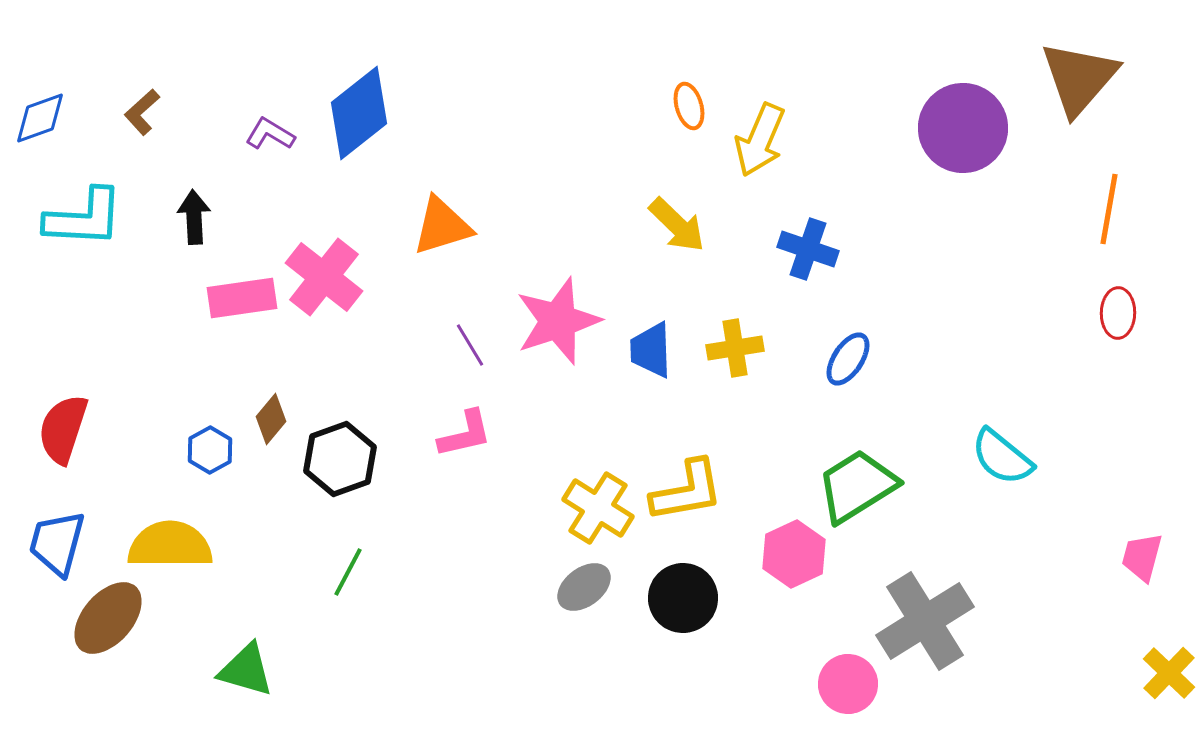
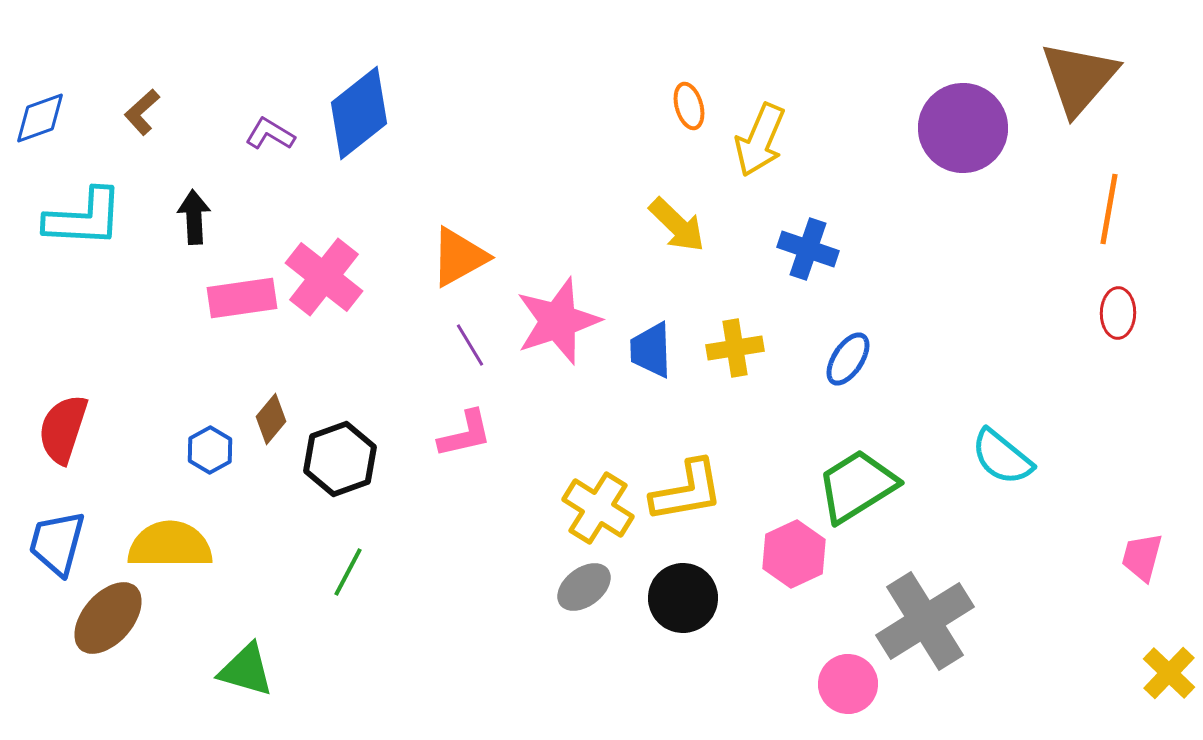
orange triangle at (442, 226): moved 17 px right, 31 px down; rotated 12 degrees counterclockwise
